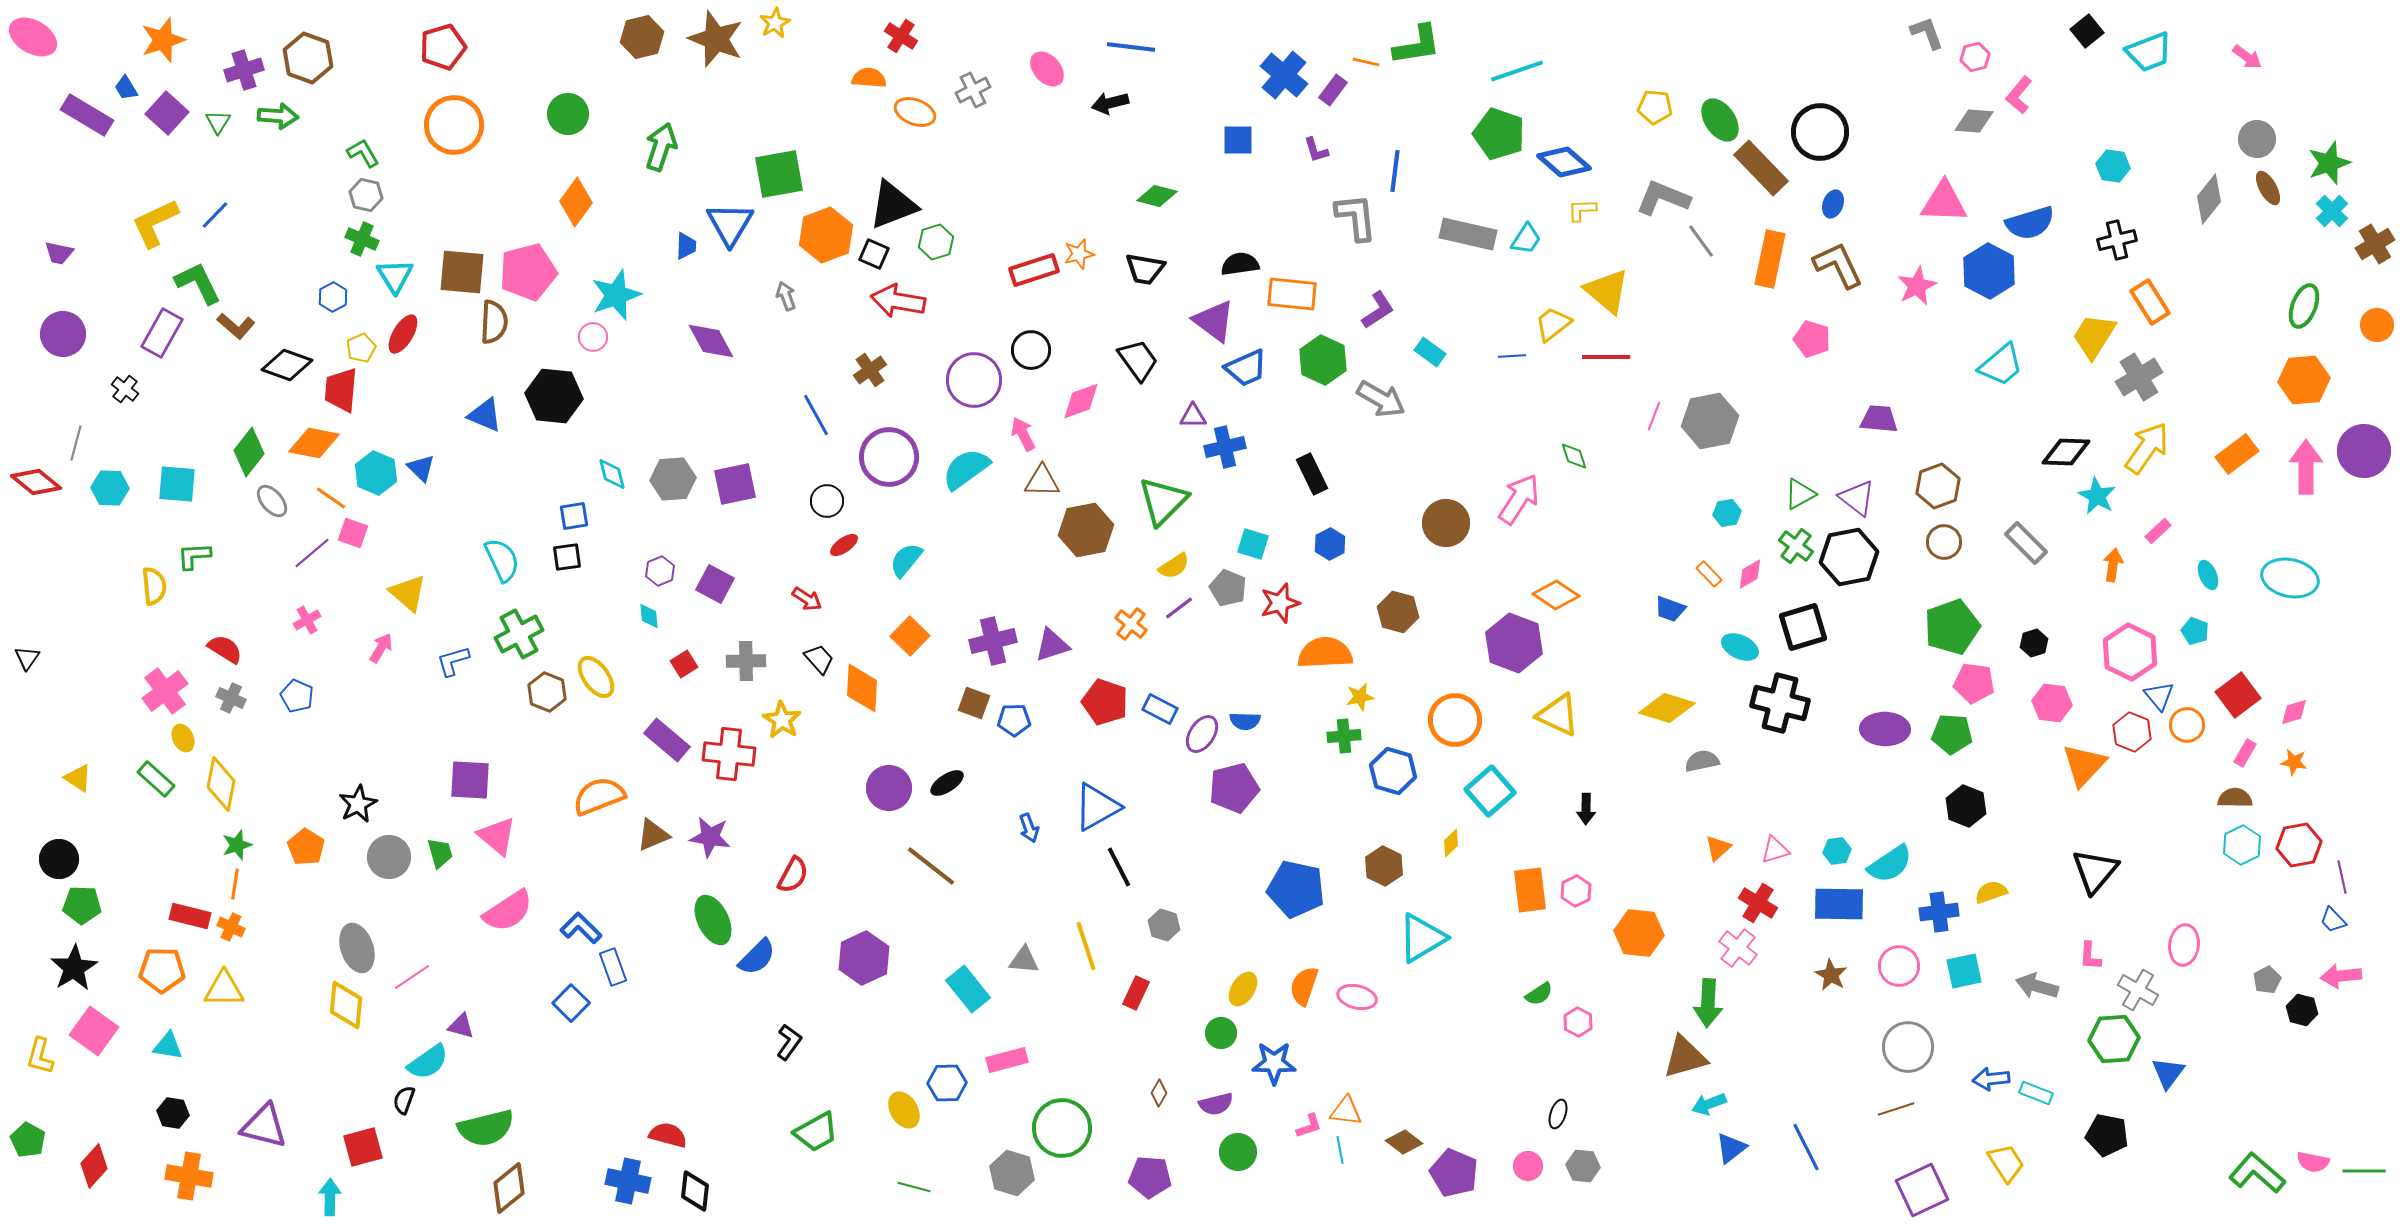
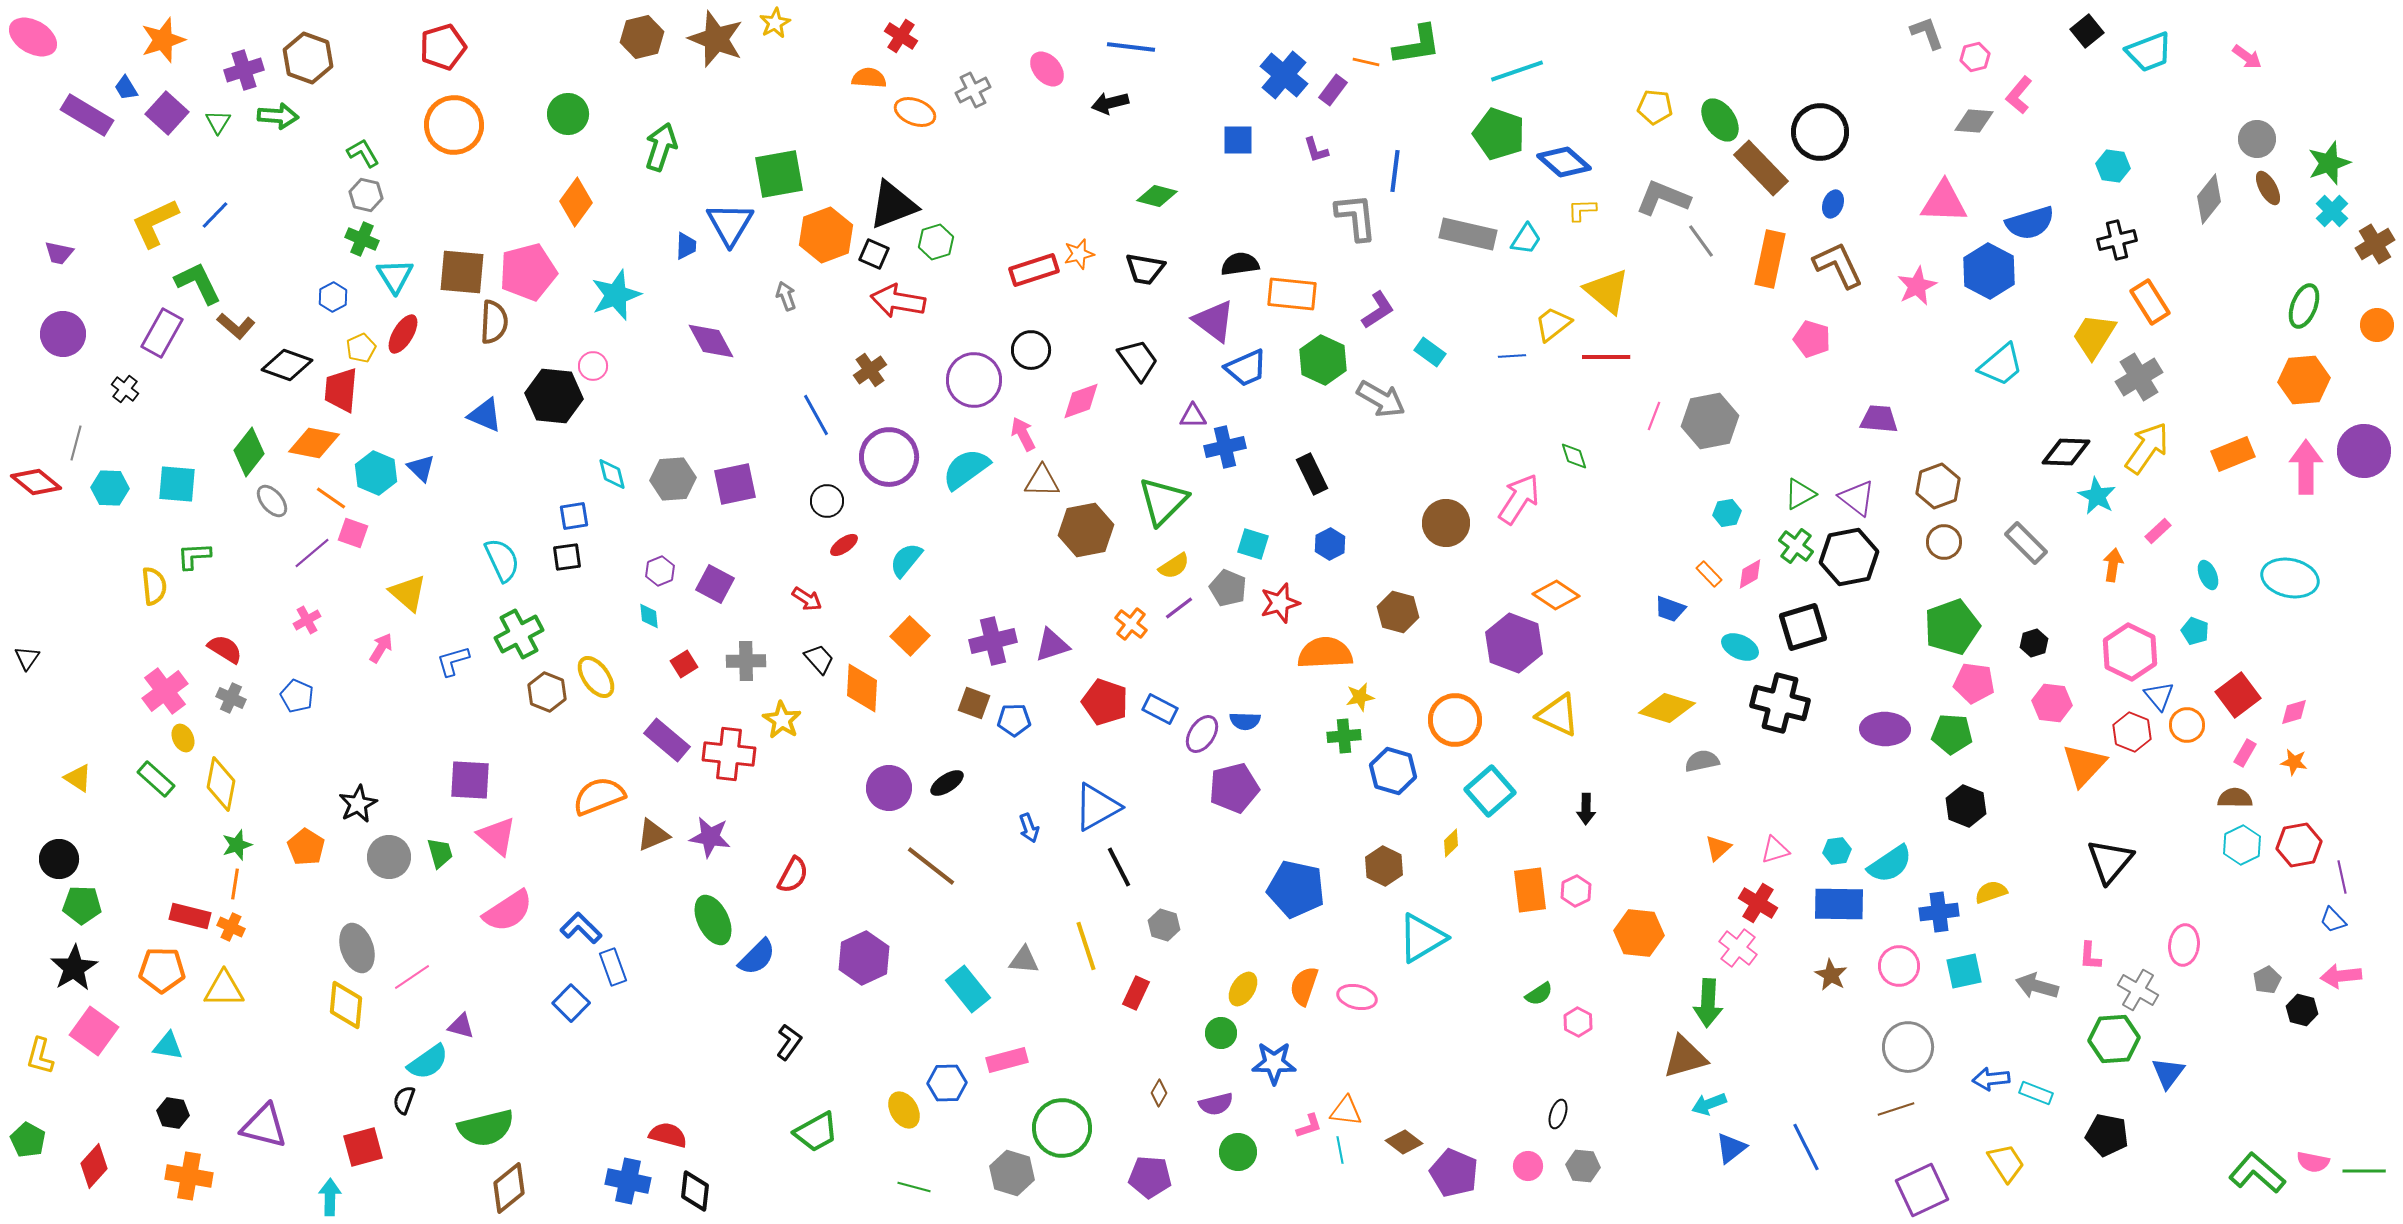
pink circle at (593, 337): moved 29 px down
orange rectangle at (2237, 454): moved 4 px left; rotated 15 degrees clockwise
black triangle at (2095, 871): moved 15 px right, 10 px up
